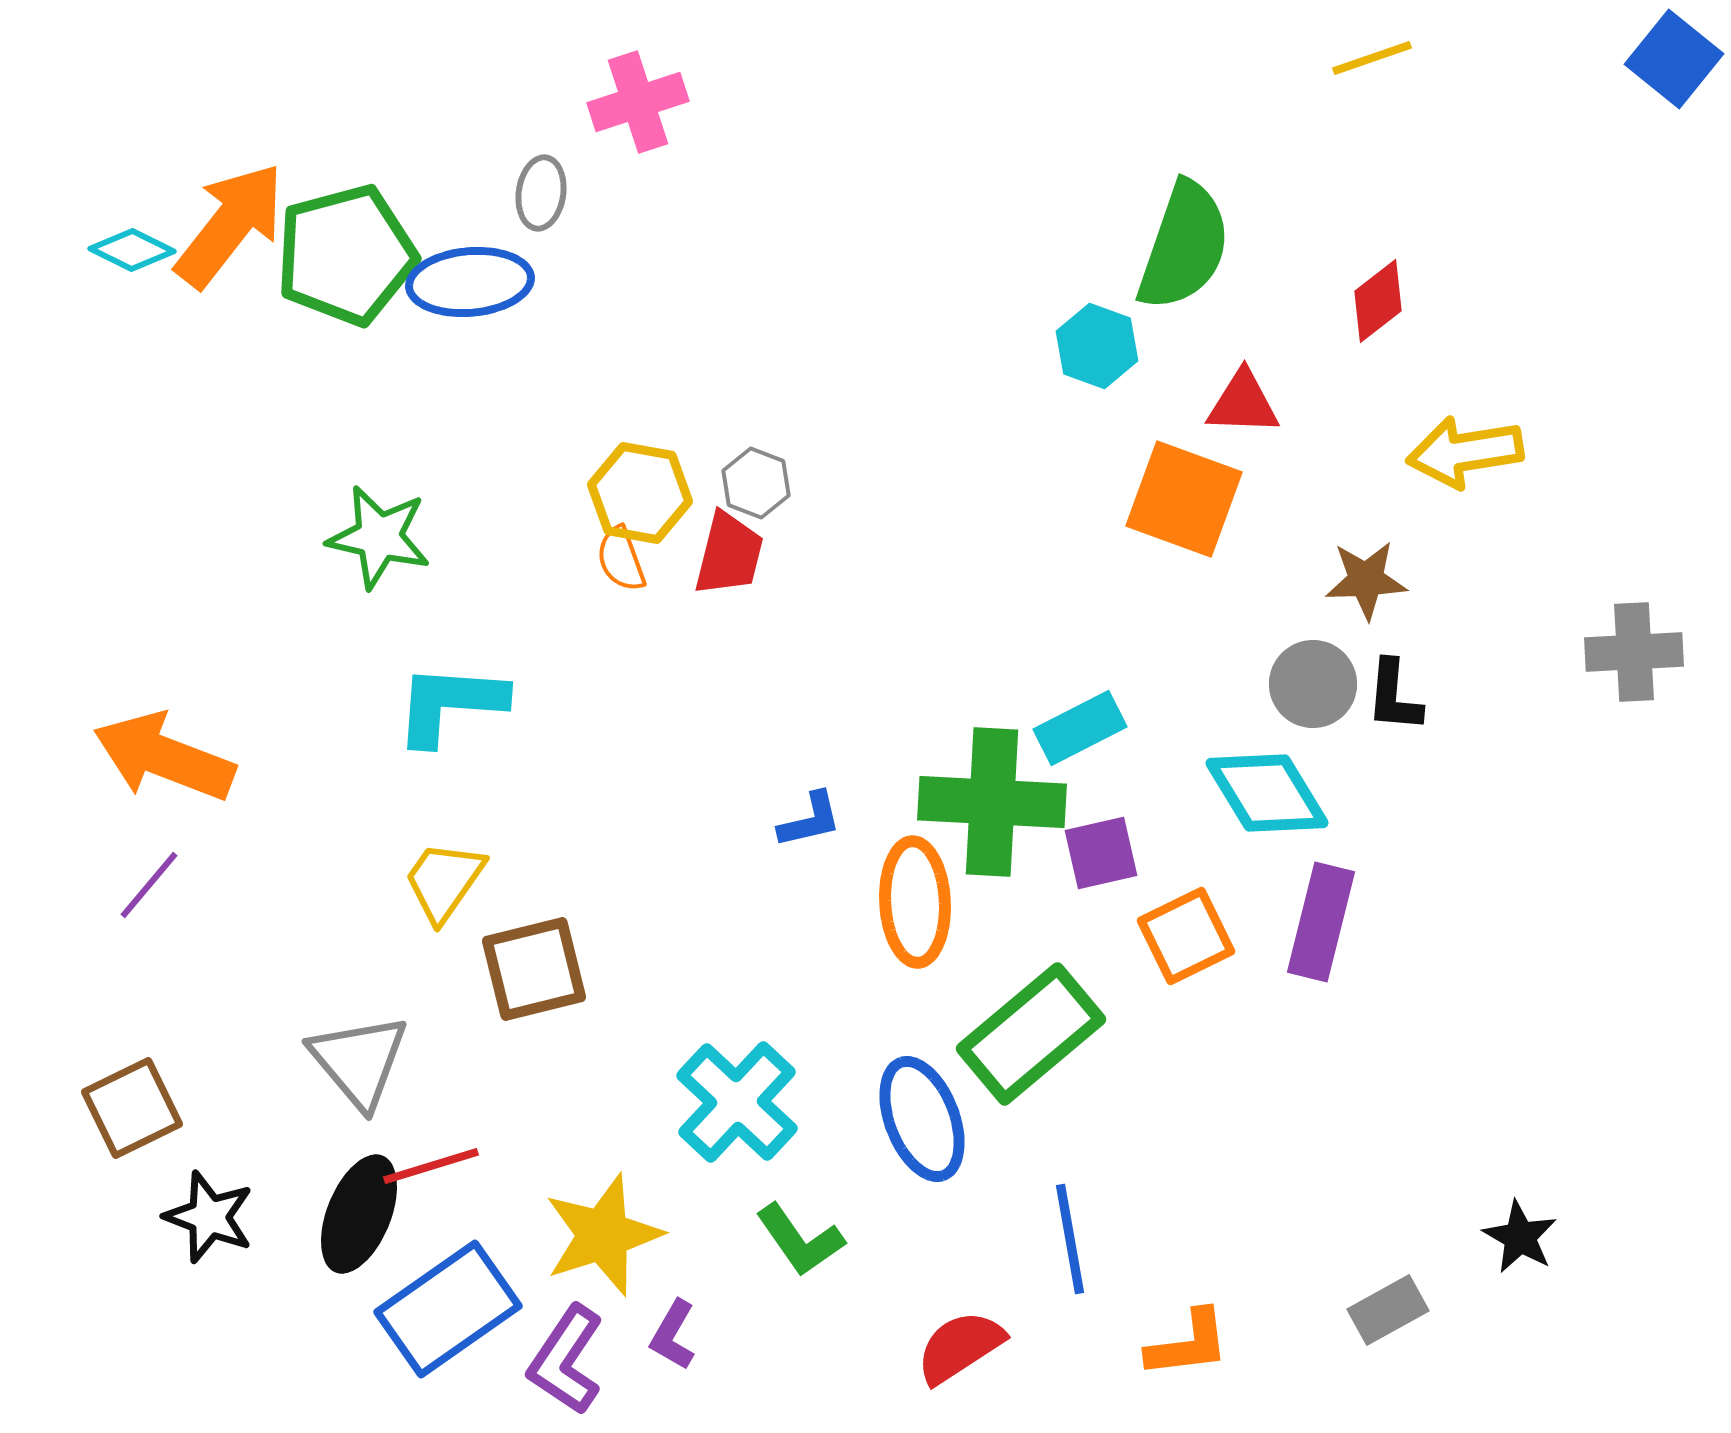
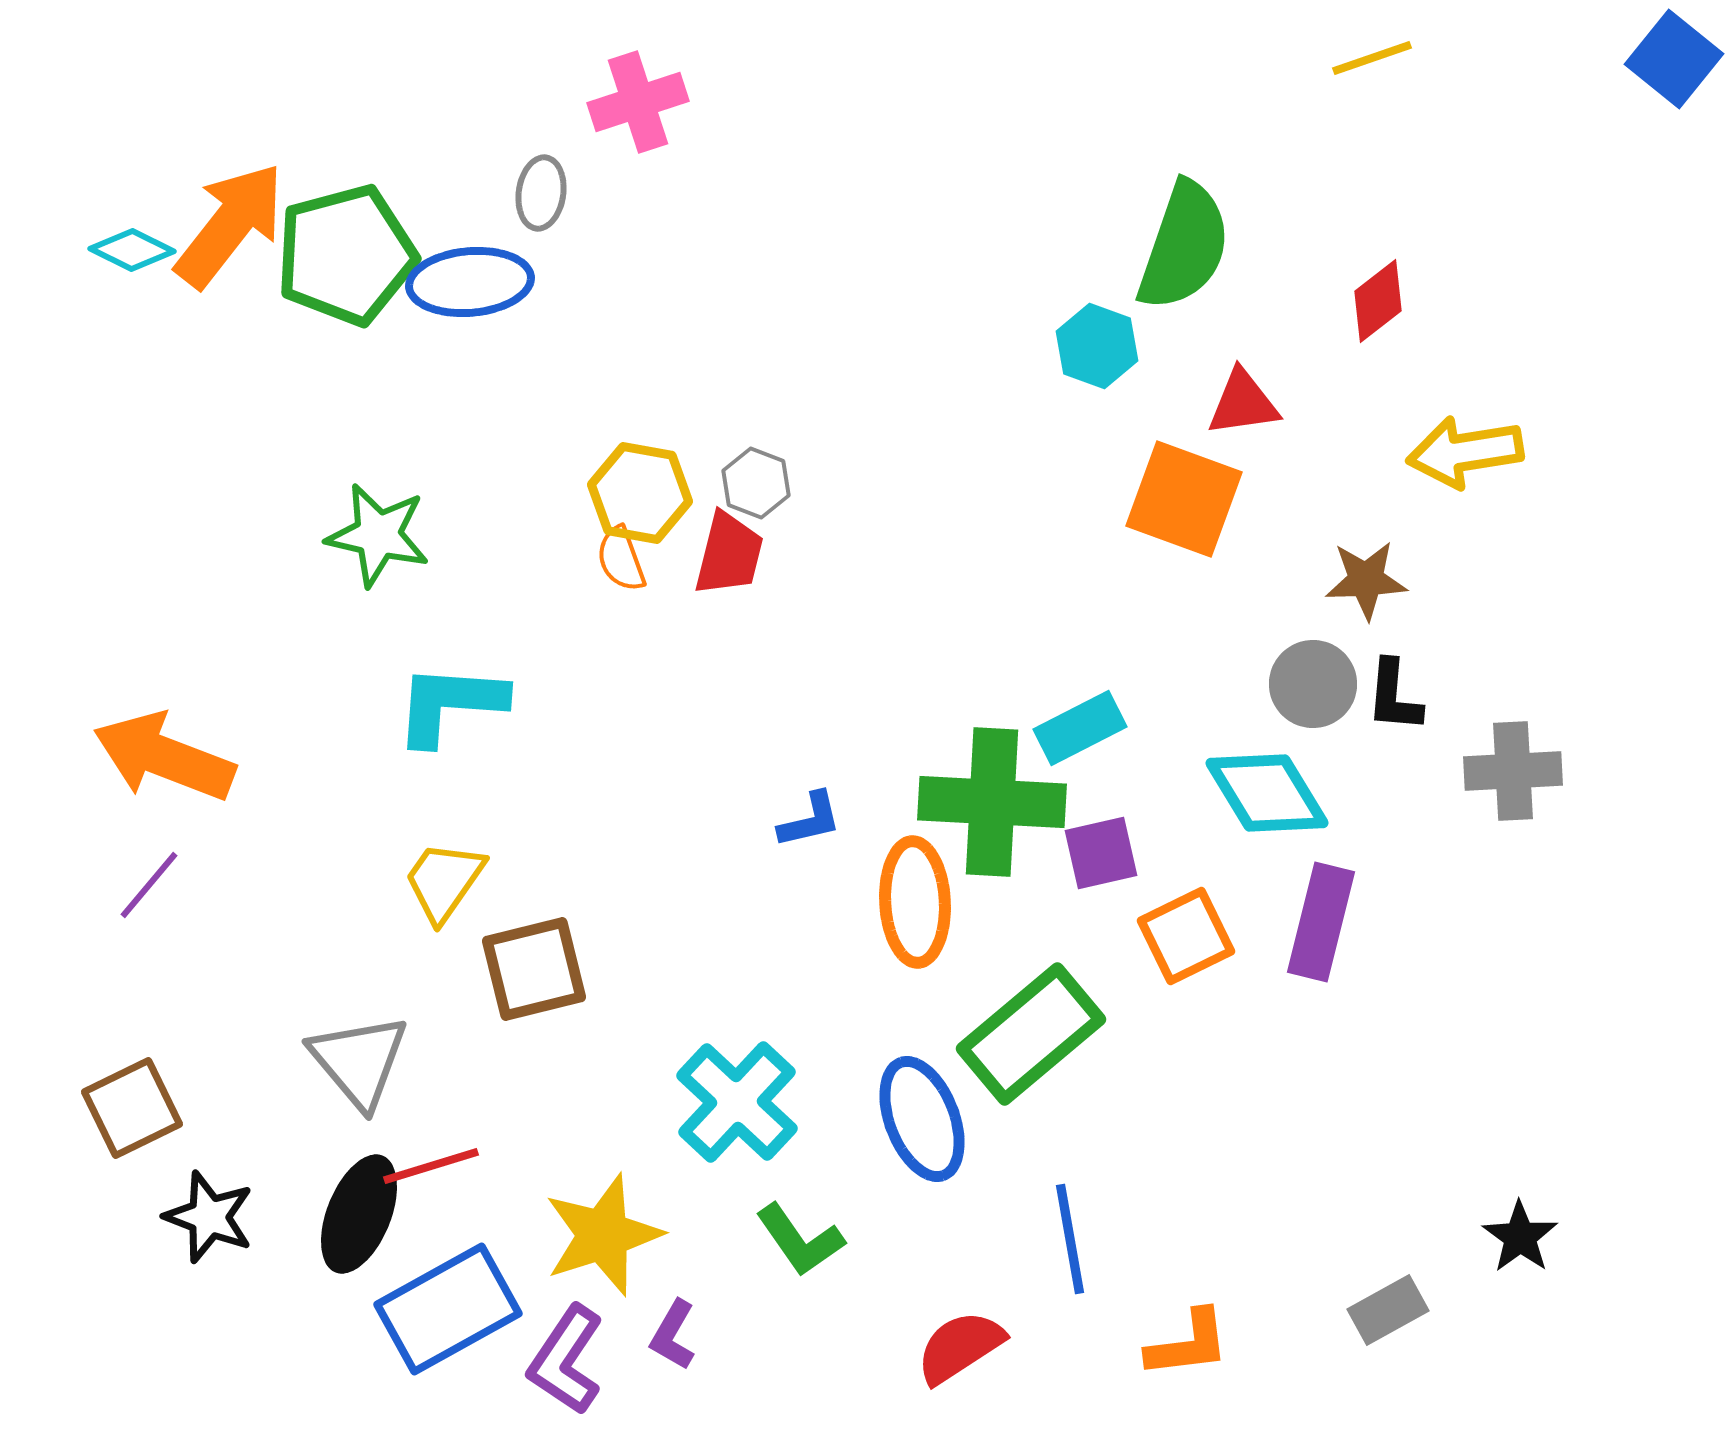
red triangle at (1243, 403): rotated 10 degrees counterclockwise
green star at (379, 537): moved 1 px left, 2 px up
gray cross at (1634, 652): moved 121 px left, 119 px down
black star at (1520, 1237): rotated 6 degrees clockwise
blue rectangle at (448, 1309): rotated 6 degrees clockwise
